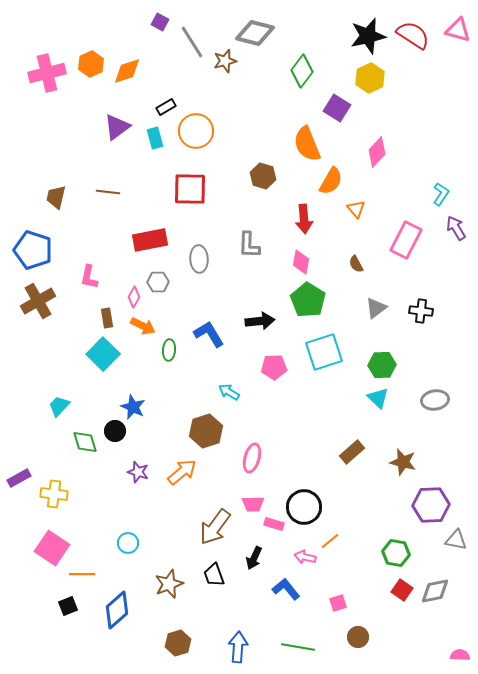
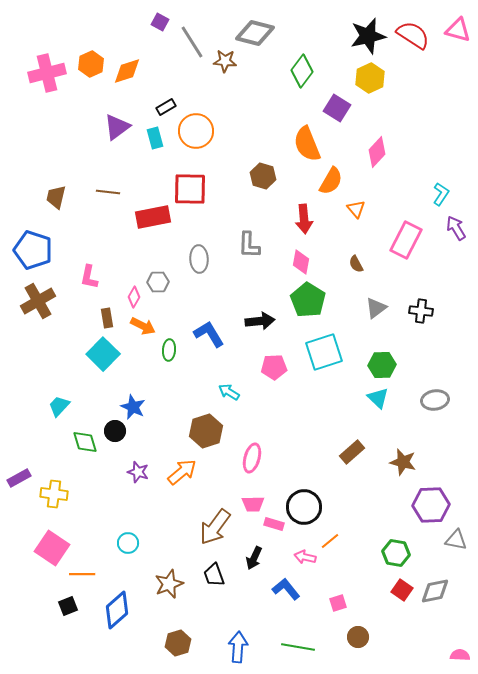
brown star at (225, 61): rotated 20 degrees clockwise
red rectangle at (150, 240): moved 3 px right, 23 px up
